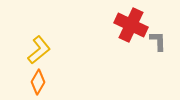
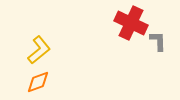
red cross: moved 2 px up
orange diamond: rotated 40 degrees clockwise
